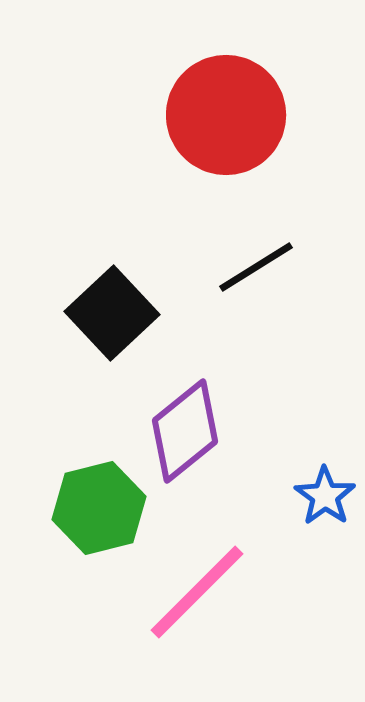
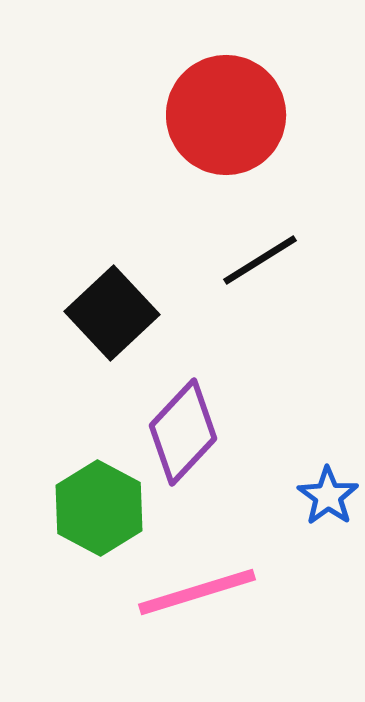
black line: moved 4 px right, 7 px up
purple diamond: moved 2 px left, 1 px down; rotated 8 degrees counterclockwise
blue star: moved 3 px right
green hexagon: rotated 18 degrees counterclockwise
pink line: rotated 28 degrees clockwise
